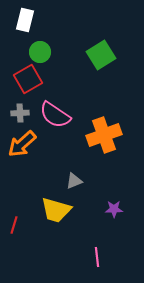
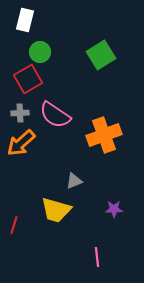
orange arrow: moved 1 px left, 1 px up
